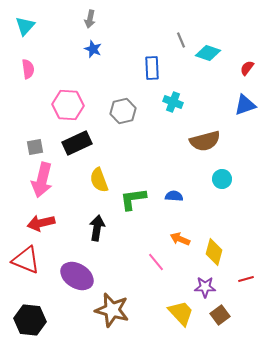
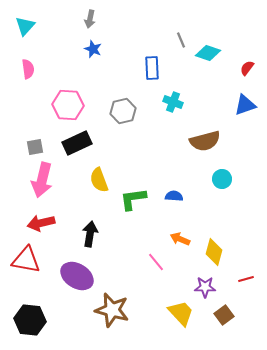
black arrow: moved 7 px left, 6 px down
red triangle: rotated 12 degrees counterclockwise
brown square: moved 4 px right
